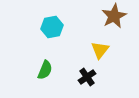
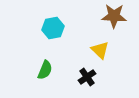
brown star: rotated 30 degrees clockwise
cyan hexagon: moved 1 px right, 1 px down
yellow triangle: rotated 24 degrees counterclockwise
